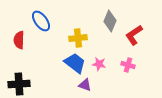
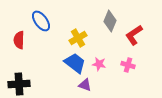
yellow cross: rotated 24 degrees counterclockwise
